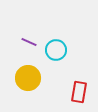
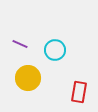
purple line: moved 9 px left, 2 px down
cyan circle: moved 1 px left
